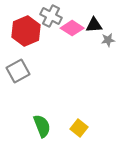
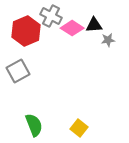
green semicircle: moved 8 px left, 1 px up
